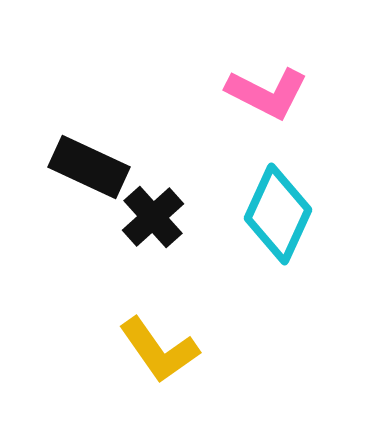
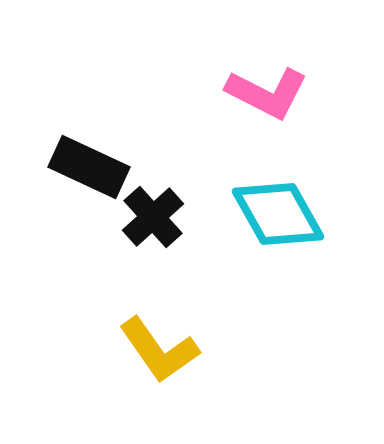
cyan diamond: rotated 54 degrees counterclockwise
